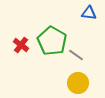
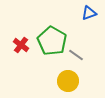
blue triangle: rotated 28 degrees counterclockwise
yellow circle: moved 10 px left, 2 px up
